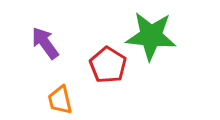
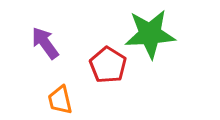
green star: moved 1 px left, 2 px up; rotated 9 degrees counterclockwise
